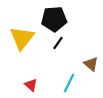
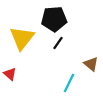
red triangle: moved 21 px left, 11 px up
